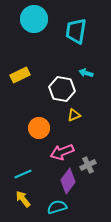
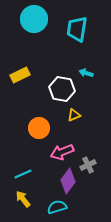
cyan trapezoid: moved 1 px right, 2 px up
